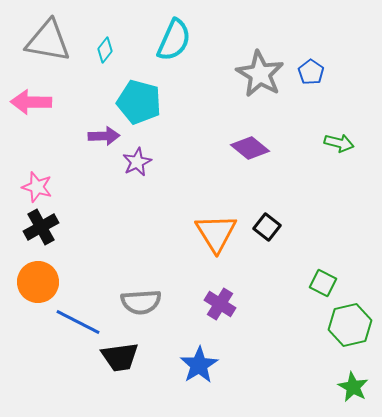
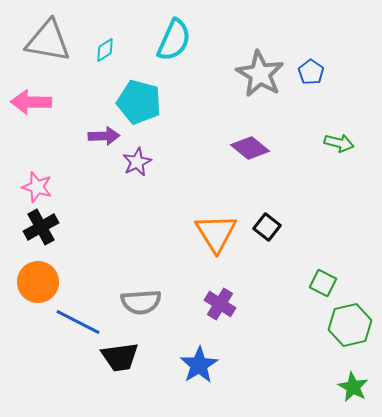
cyan diamond: rotated 20 degrees clockwise
